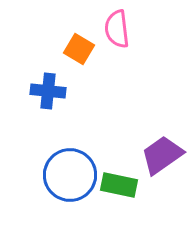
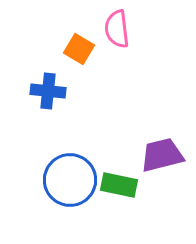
purple trapezoid: rotated 21 degrees clockwise
blue circle: moved 5 px down
